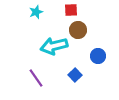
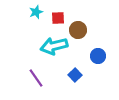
red square: moved 13 px left, 8 px down
